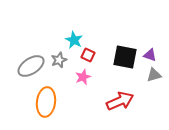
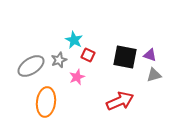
pink star: moved 6 px left
